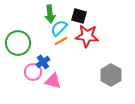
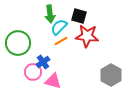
cyan semicircle: moved 1 px up
